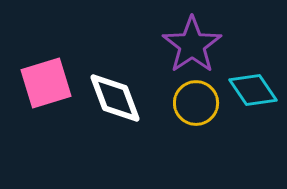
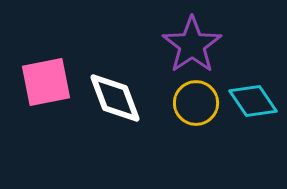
pink square: moved 1 px up; rotated 6 degrees clockwise
cyan diamond: moved 11 px down
